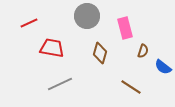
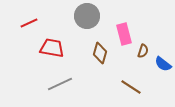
pink rectangle: moved 1 px left, 6 px down
blue semicircle: moved 3 px up
